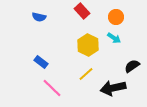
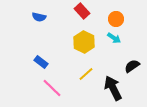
orange circle: moved 2 px down
yellow hexagon: moved 4 px left, 3 px up
black arrow: rotated 75 degrees clockwise
